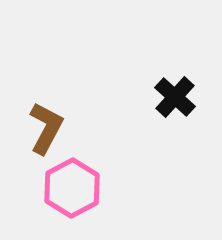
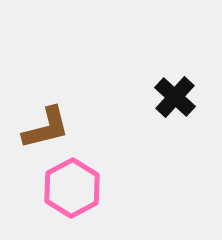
brown L-shape: rotated 48 degrees clockwise
